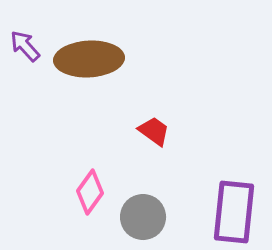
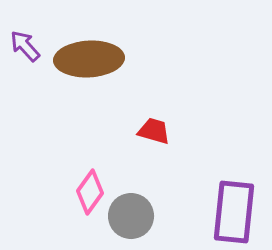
red trapezoid: rotated 20 degrees counterclockwise
gray circle: moved 12 px left, 1 px up
